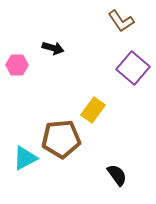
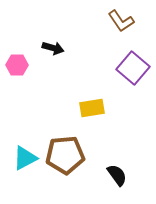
yellow rectangle: moved 1 px left, 2 px up; rotated 45 degrees clockwise
brown pentagon: moved 4 px right, 16 px down
